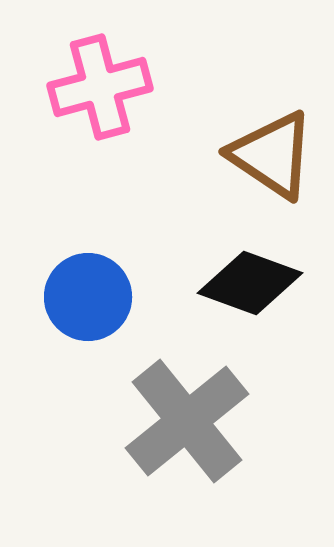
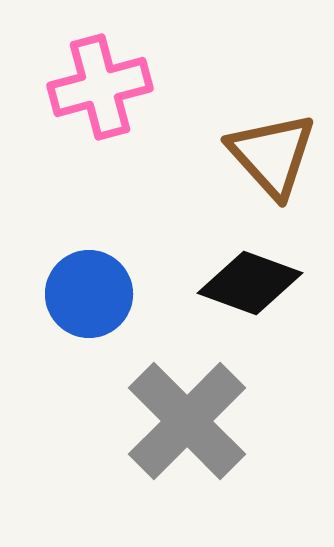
brown triangle: rotated 14 degrees clockwise
blue circle: moved 1 px right, 3 px up
gray cross: rotated 6 degrees counterclockwise
